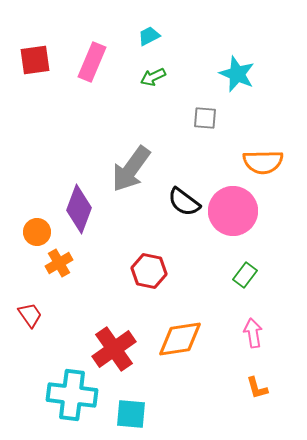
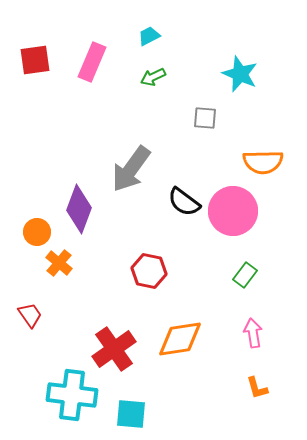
cyan star: moved 3 px right
orange cross: rotated 20 degrees counterclockwise
